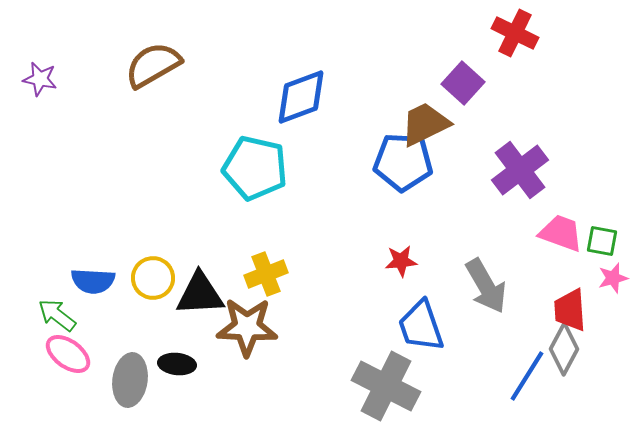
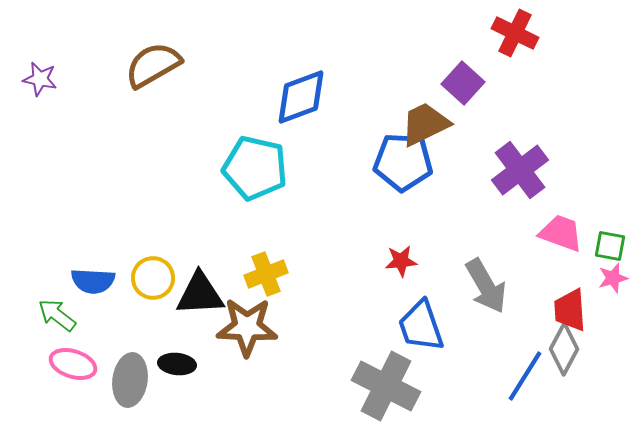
green square: moved 8 px right, 5 px down
pink ellipse: moved 5 px right, 10 px down; rotated 18 degrees counterclockwise
blue line: moved 2 px left
